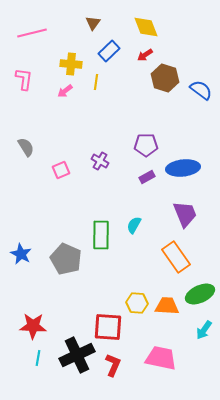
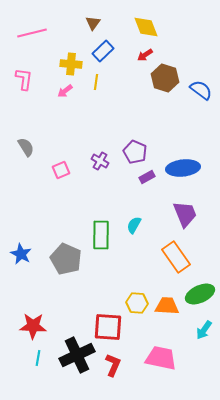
blue rectangle: moved 6 px left
purple pentagon: moved 11 px left, 7 px down; rotated 25 degrees clockwise
